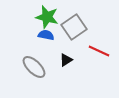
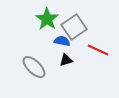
green star: moved 2 px down; rotated 20 degrees clockwise
blue semicircle: moved 16 px right, 6 px down
red line: moved 1 px left, 1 px up
black triangle: rotated 16 degrees clockwise
